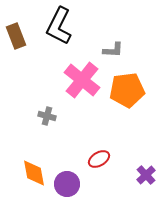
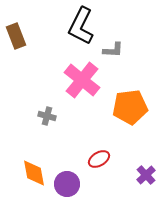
black L-shape: moved 22 px right
orange pentagon: moved 3 px right, 17 px down
